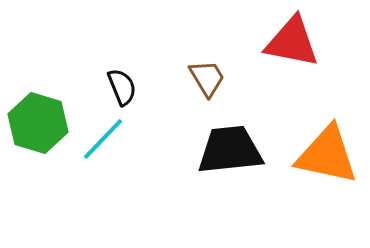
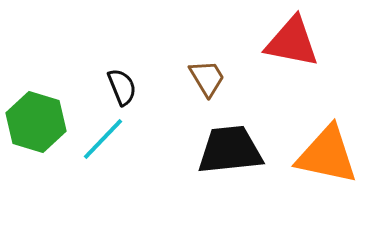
green hexagon: moved 2 px left, 1 px up
